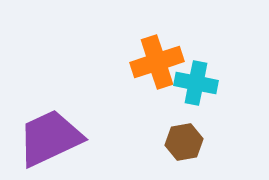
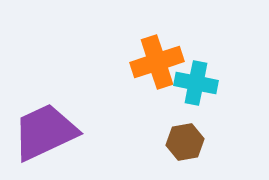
purple trapezoid: moved 5 px left, 6 px up
brown hexagon: moved 1 px right
